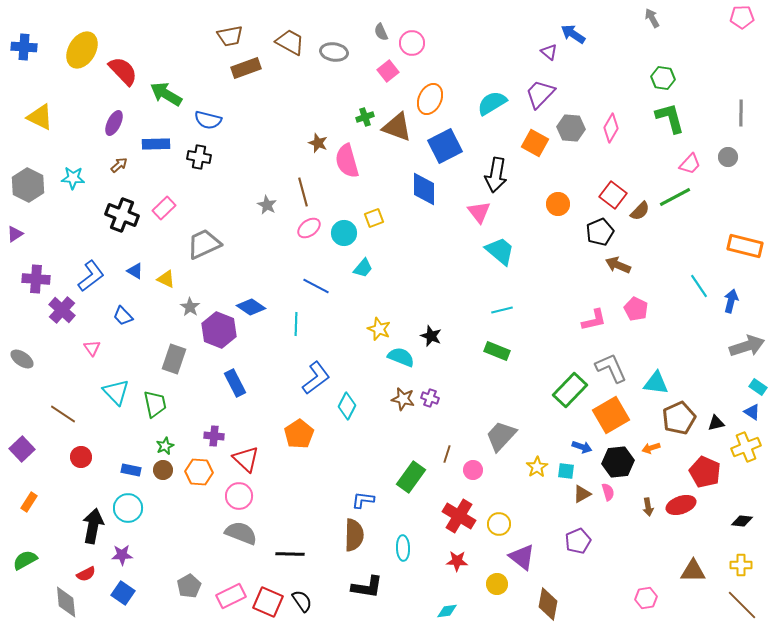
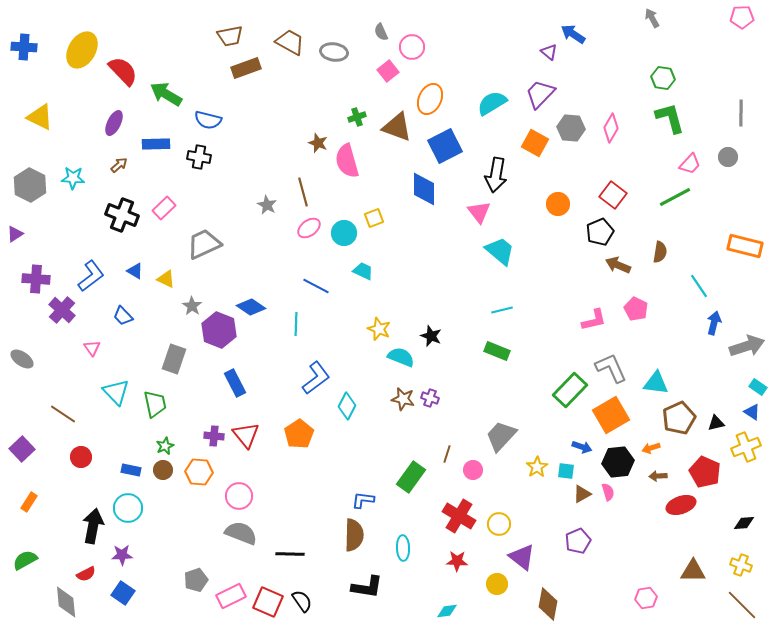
pink circle at (412, 43): moved 4 px down
green cross at (365, 117): moved 8 px left
gray hexagon at (28, 185): moved 2 px right
brown semicircle at (640, 211): moved 20 px right, 41 px down; rotated 35 degrees counterclockwise
cyan trapezoid at (363, 268): moved 3 px down; rotated 105 degrees counterclockwise
blue arrow at (731, 301): moved 17 px left, 22 px down
gray star at (190, 307): moved 2 px right, 1 px up
red triangle at (246, 459): moved 24 px up; rotated 8 degrees clockwise
brown arrow at (648, 507): moved 10 px right, 31 px up; rotated 96 degrees clockwise
black diamond at (742, 521): moved 2 px right, 2 px down; rotated 10 degrees counterclockwise
yellow cross at (741, 565): rotated 20 degrees clockwise
gray pentagon at (189, 586): moved 7 px right, 6 px up; rotated 10 degrees clockwise
